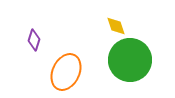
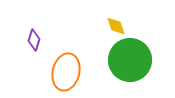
orange ellipse: rotated 12 degrees counterclockwise
